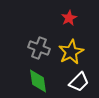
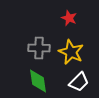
red star: rotated 21 degrees counterclockwise
gray cross: rotated 20 degrees counterclockwise
yellow star: rotated 20 degrees counterclockwise
